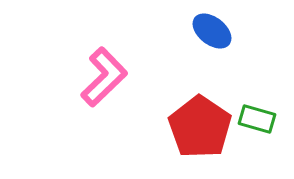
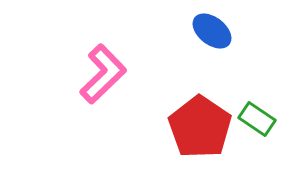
pink L-shape: moved 1 px left, 3 px up
green rectangle: rotated 18 degrees clockwise
